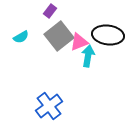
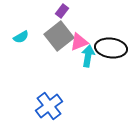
purple rectangle: moved 12 px right
black ellipse: moved 3 px right, 13 px down
